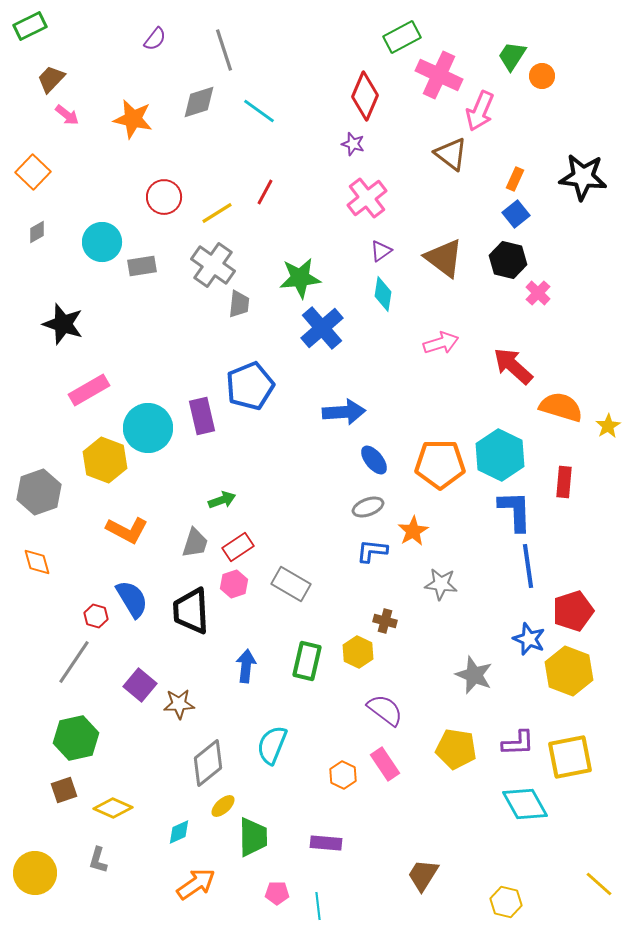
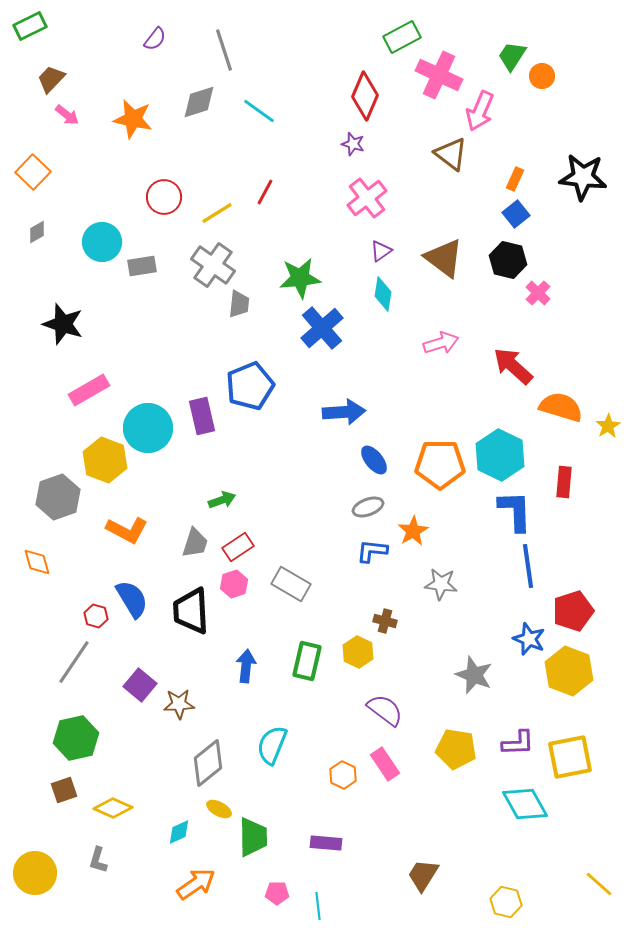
gray hexagon at (39, 492): moved 19 px right, 5 px down
yellow ellipse at (223, 806): moved 4 px left, 3 px down; rotated 70 degrees clockwise
